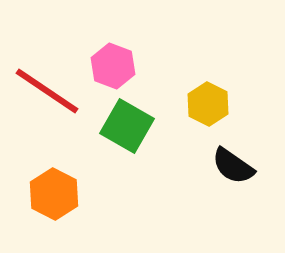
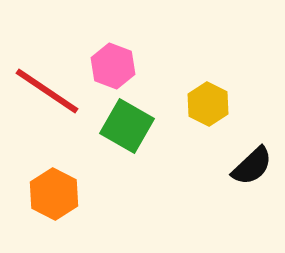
black semicircle: moved 19 px right; rotated 78 degrees counterclockwise
